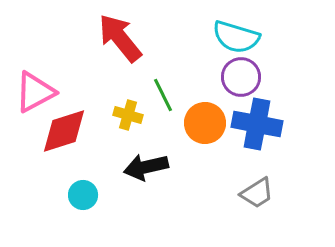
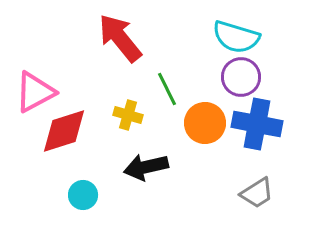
green line: moved 4 px right, 6 px up
